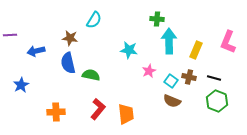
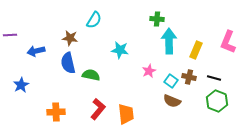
cyan star: moved 9 px left
